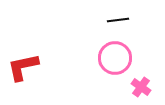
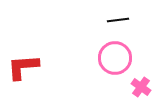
red L-shape: rotated 8 degrees clockwise
